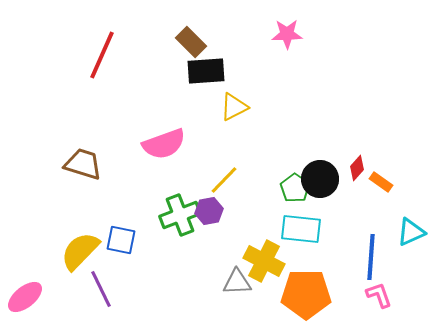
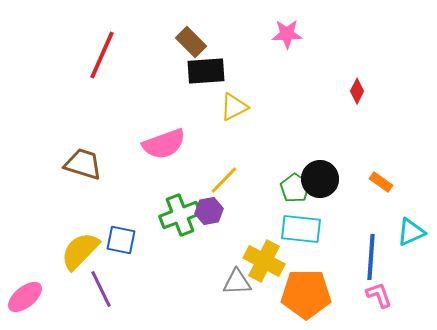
red diamond: moved 77 px up; rotated 15 degrees counterclockwise
